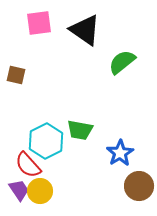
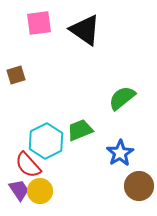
green semicircle: moved 36 px down
brown square: rotated 30 degrees counterclockwise
green trapezoid: rotated 148 degrees clockwise
